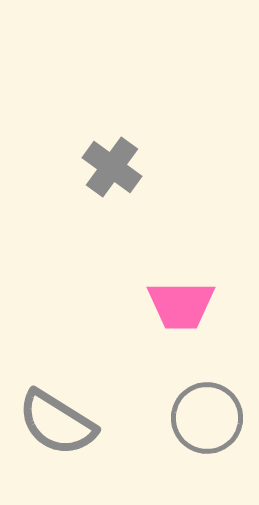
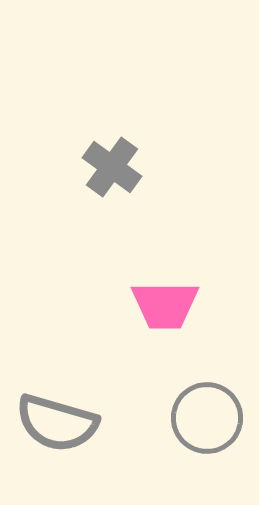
pink trapezoid: moved 16 px left
gray semicircle: rotated 16 degrees counterclockwise
